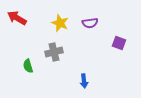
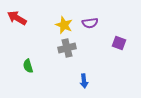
yellow star: moved 4 px right, 2 px down
gray cross: moved 13 px right, 4 px up
